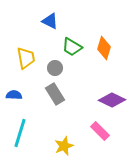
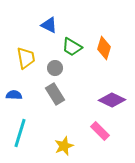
blue triangle: moved 1 px left, 4 px down
